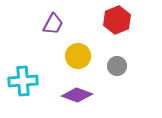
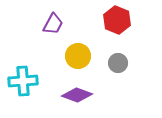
red hexagon: rotated 16 degrees counterclockwise
gray circle: moved 1 px right, 3 px up
